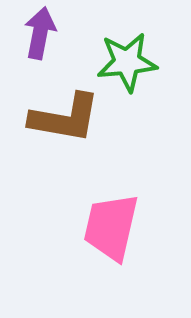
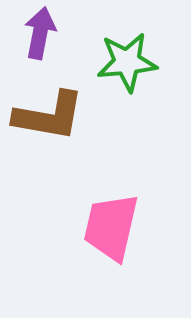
brown L-shape: moved 16 px left, 2 px up
